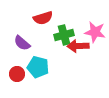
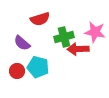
red semicircle: moved 3 px left, 1 px down
green cross: moved 2 px down
red arrow: moved 3 px down
red circle: moved 3 px up
